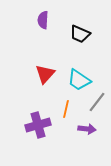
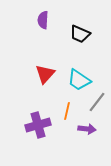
orange line: moved 1 px right, 2 px down
